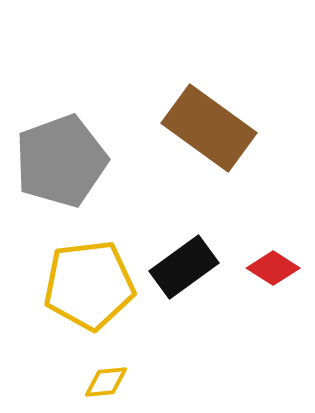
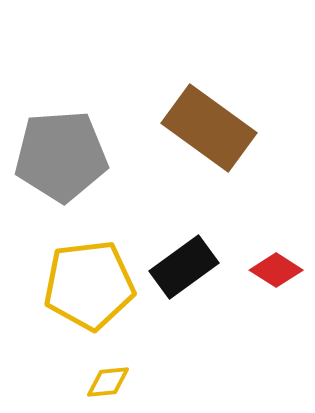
gray pentagon: moved 5 px up; rotated 16 degrees clockwise
red diamond: moved 3 px right, 2 px down
yellow diamond: moved 2 px right
